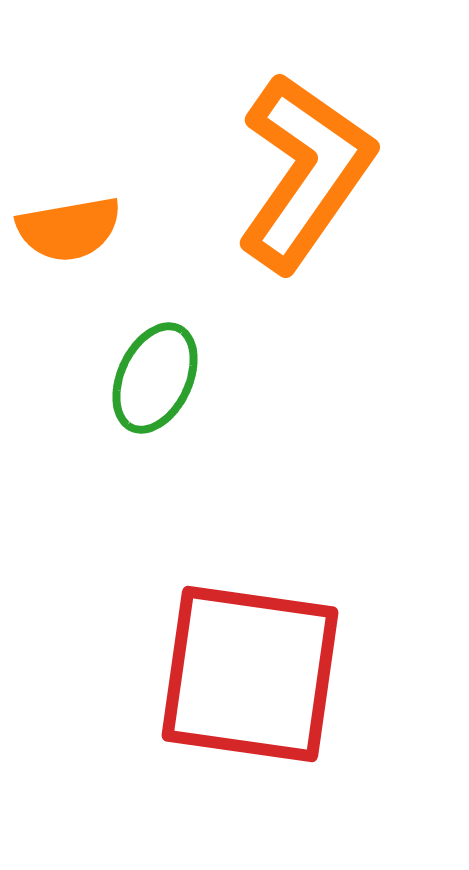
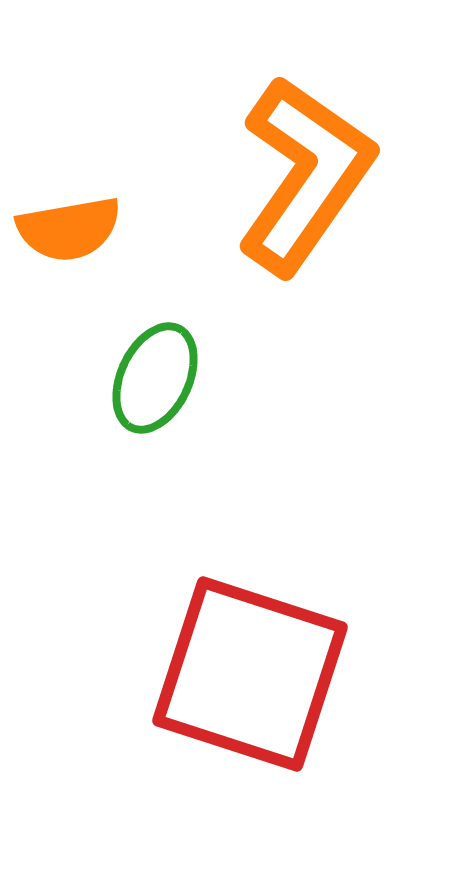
orange L-shape: moved 3 px down
red square: rotated 10 degrees clockwise
